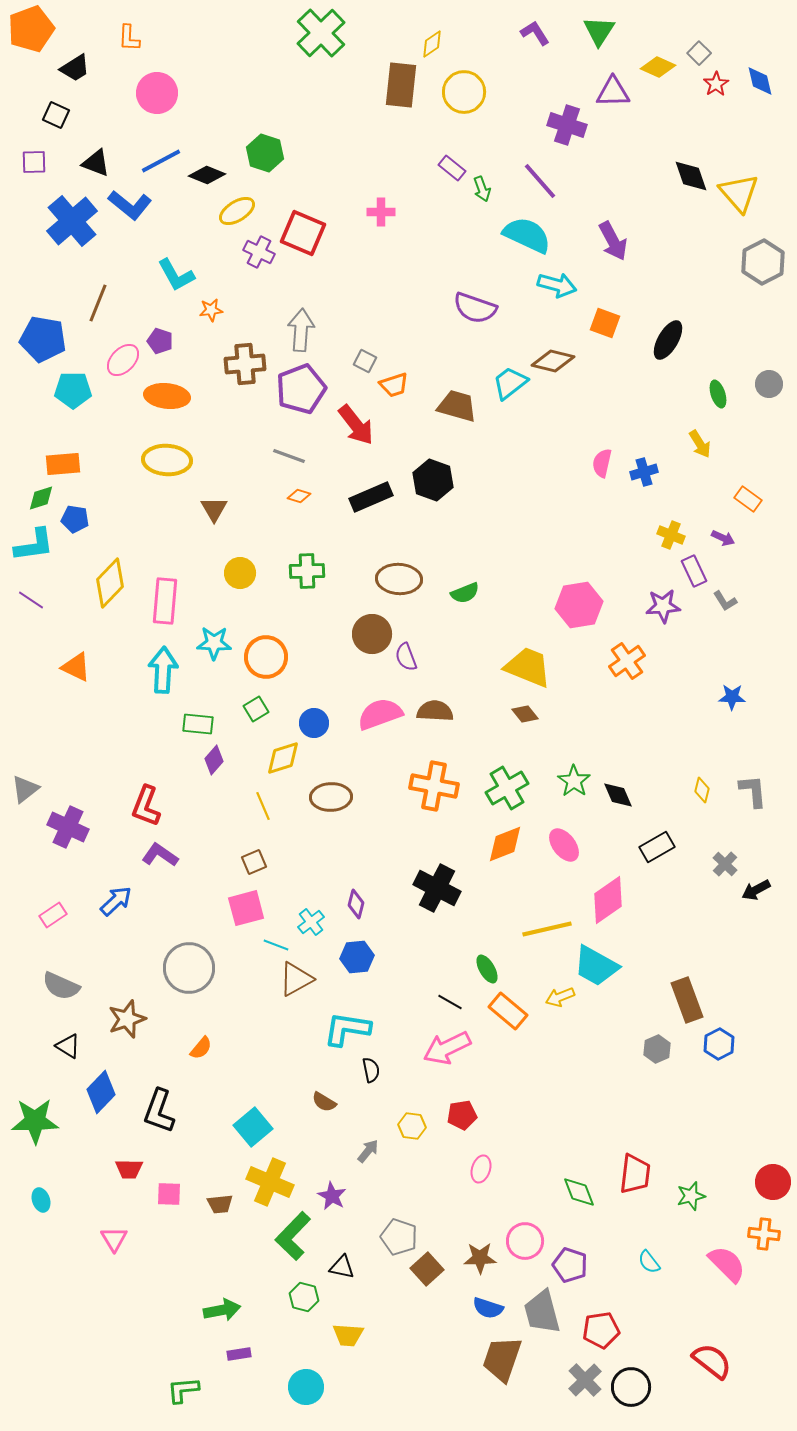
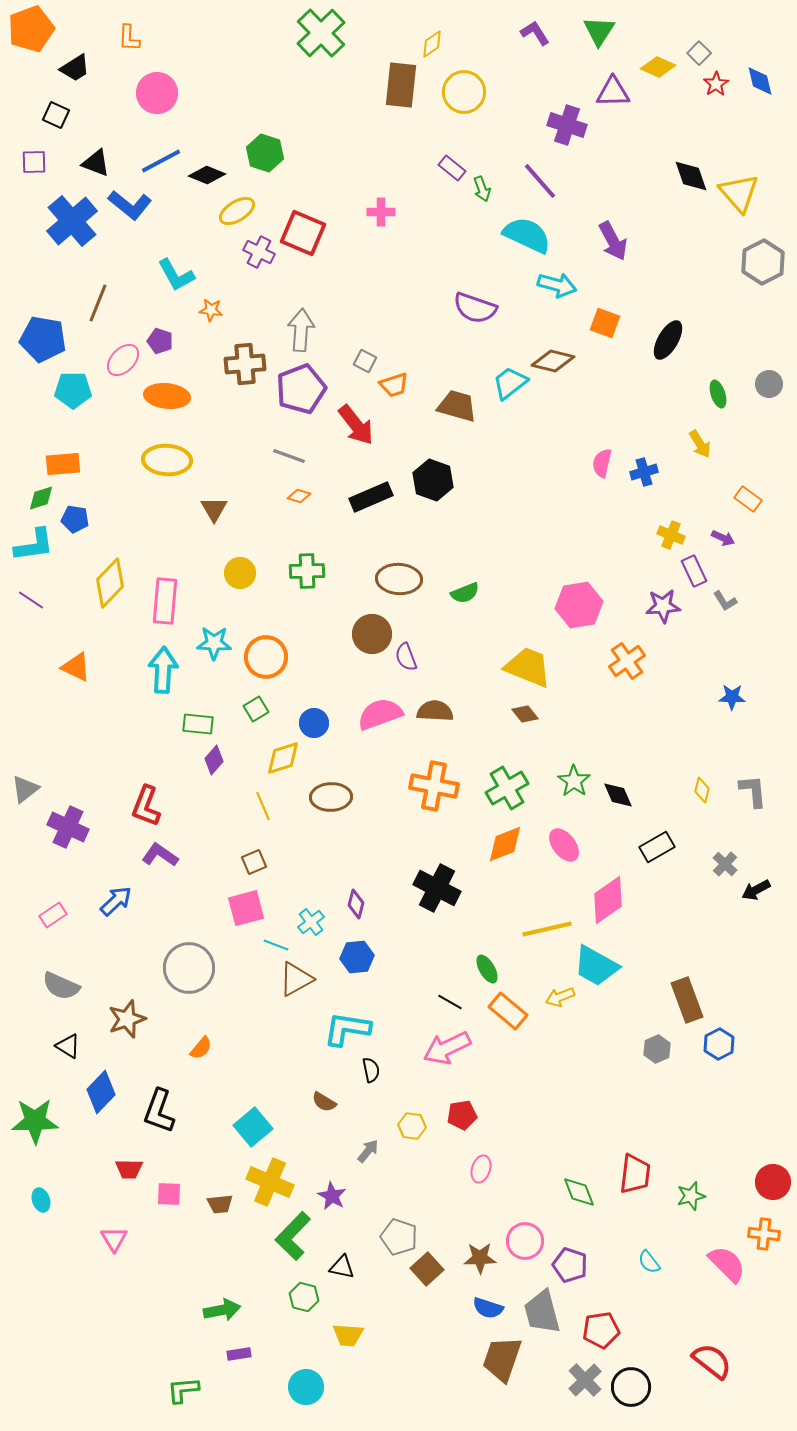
orange star at (211, 310): rotated 15 degrees clockwise
